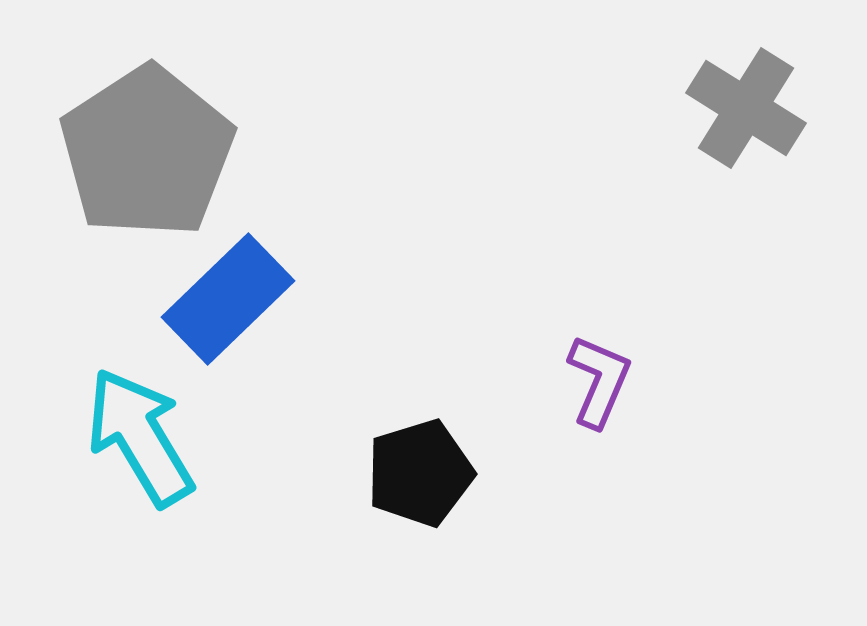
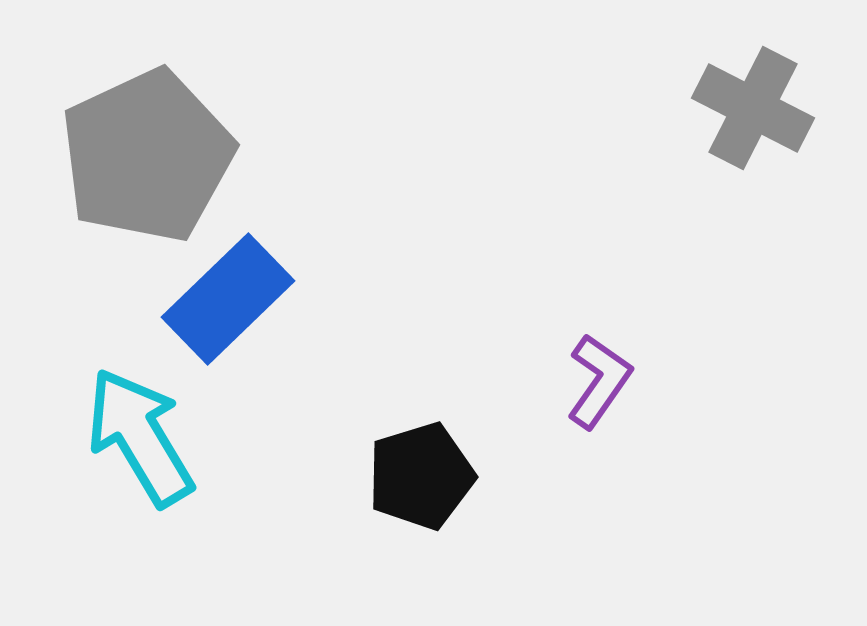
gray cross: moved 7 px right; rotated 5 degrees counterclockwise
gray pentagon: moved 4 px down; rotated 8 degrees clockwise
purple L-shape: rotated 12 degrees clockwise
black pentagon: moved 1 px right, 3 px down
